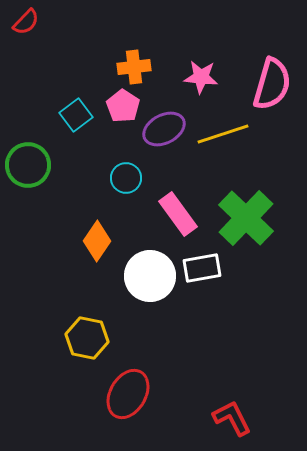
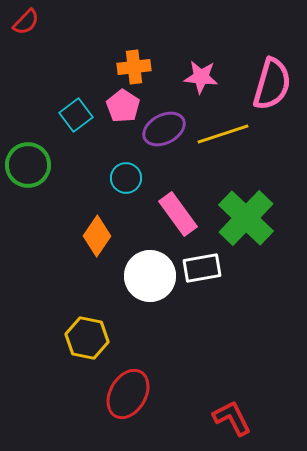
orange diamond: moved 5 px up
